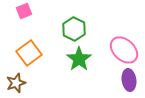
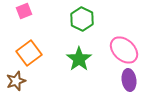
green hexagon: moved 8 px right, 10 px up
brown star: moved 2 px up
